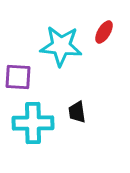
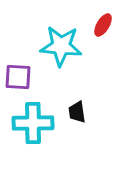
red ellipse: moved 1 px left, 7 px up
